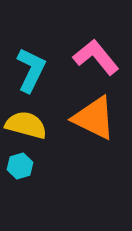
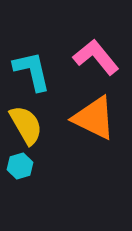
cyan L-shape: moved 1 px right, 1 px down; rotated 39 degrees counterclockwise
yellow semicircle: rotated 45 degrees clockwise
